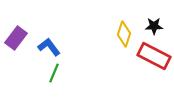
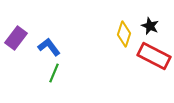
black star: moved 4 px left; rotated 24 degrees clockwise
